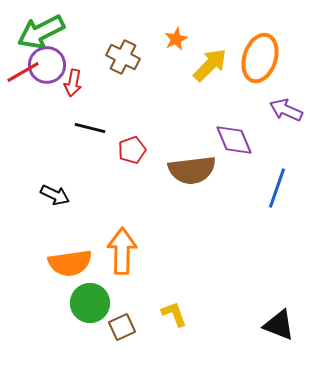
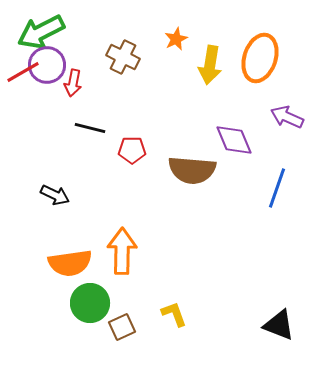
yellow arrow: rotated 144 degrees clockwise
purple arrow: moved 1 px right, 7 px down
red pentagon: rotated 20 degrees clockwise
brown semicircle: rotated 12 degrees clockwise
